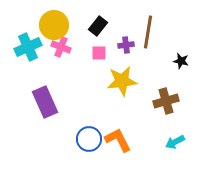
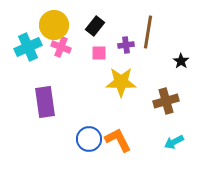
black rectangle: moved 3 px left
black star: rotated 21 degrees clockwise
yellow star: moved 1 px left, 1 px down; rotated 8 degrees clockwise
purple rectangle: rotated 16 degrees clockwise
cyan arrow: moved 1 px left
